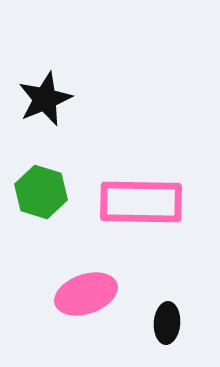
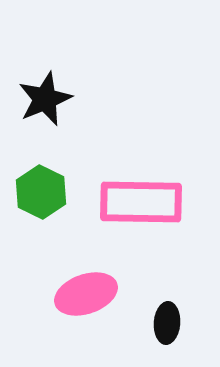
green hexagon: rotated 9 degrees clockwise
